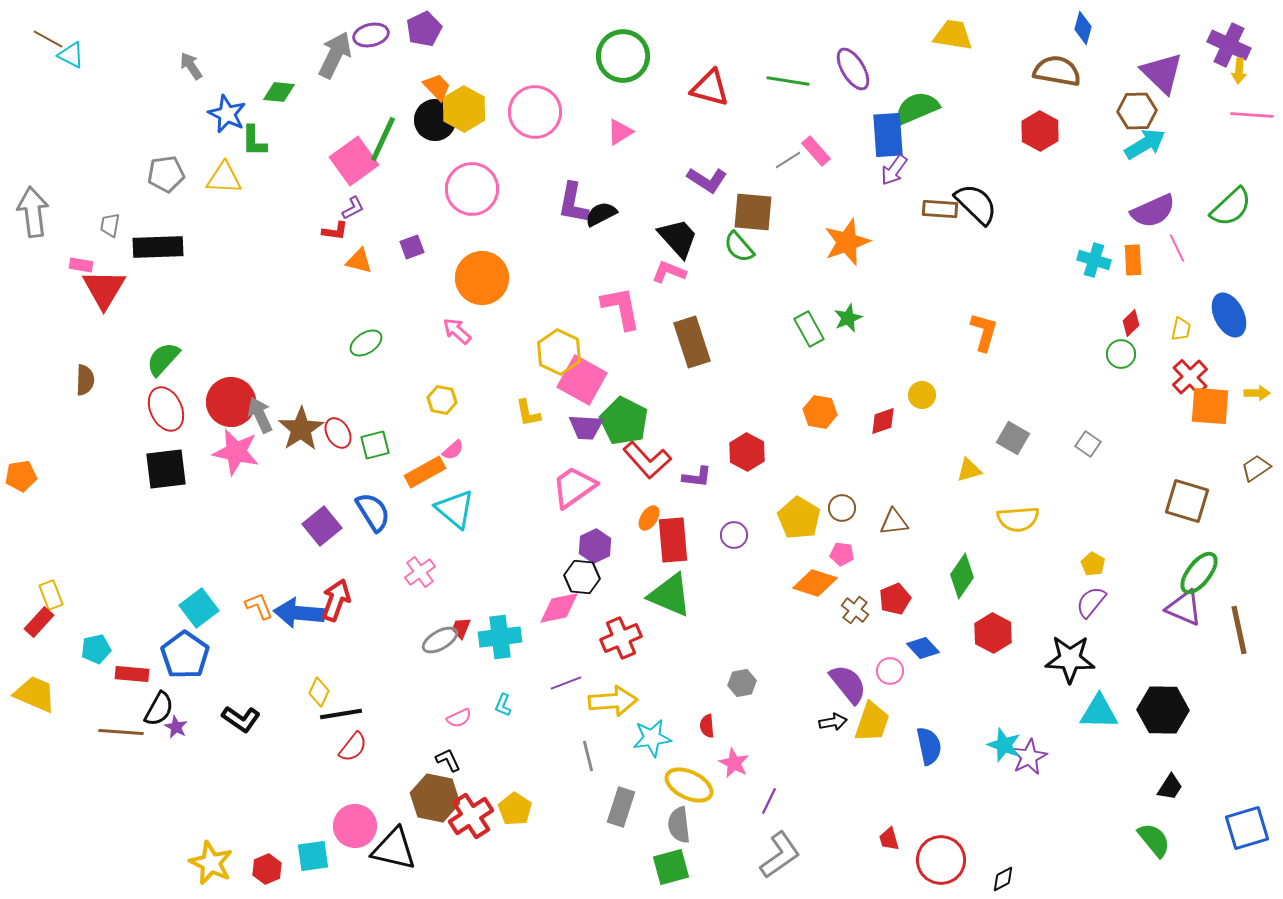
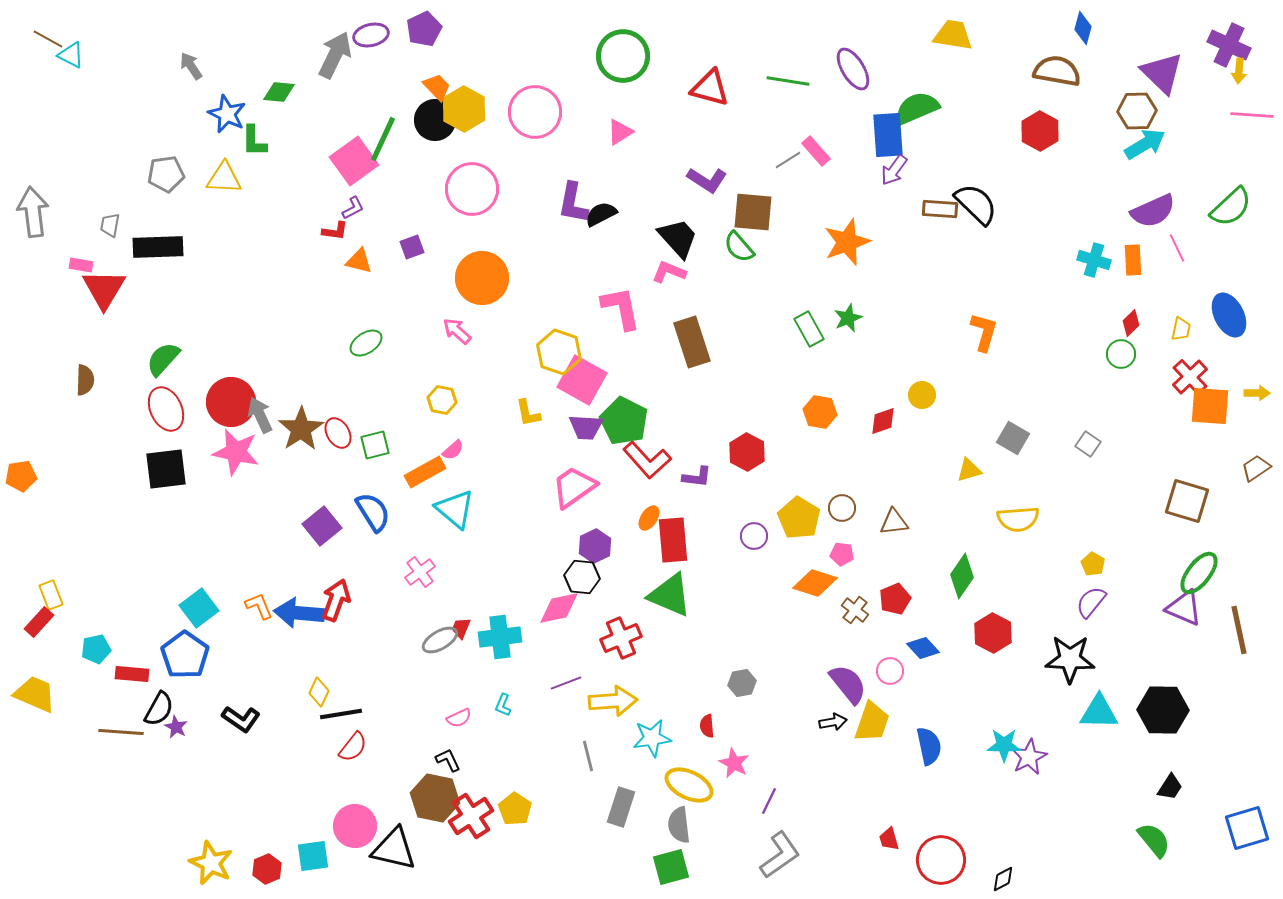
yellow hexagon at (559, 352): rotated 6 degrees counterclockwise
purple circle at (734, 535): moved 20 px right, 1 px down
cyan star at (1004, 745): rotated 20 degrees counterclockwise
